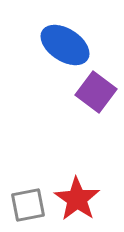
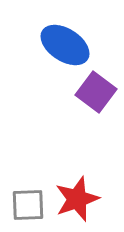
red star: rotated 18 degrees clockwise
gray square: rotated 9 degrees clockwise
